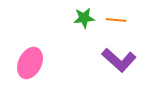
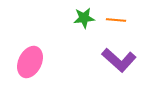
pink ellipse: moved 1 px up
